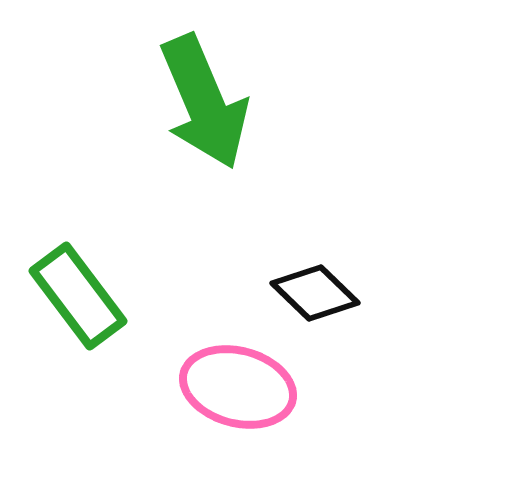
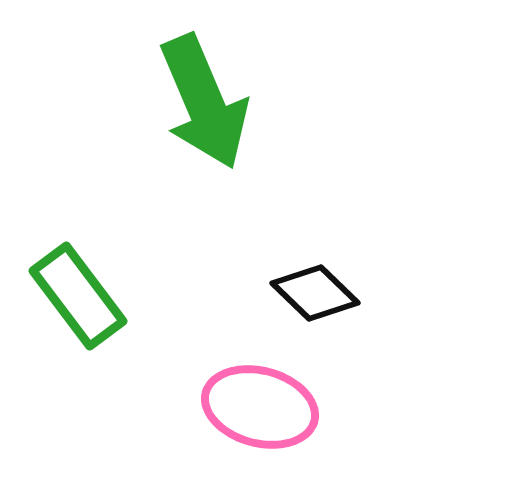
pink ellipse: moved 22 px right, 20 px down
